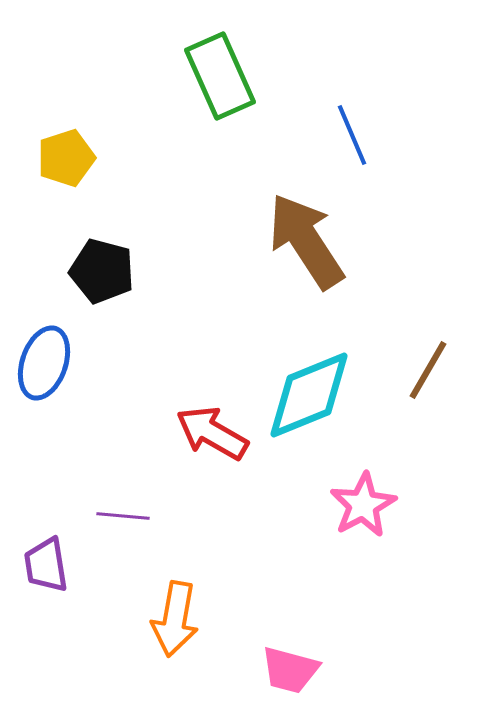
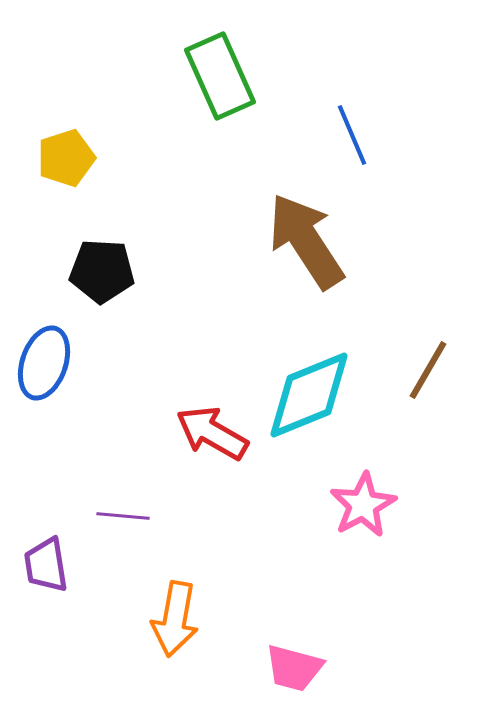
black pentagon: rotated 12 degrees counterclockwise
pink trapezoid: moved 4 px right, 2 px up
